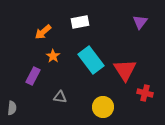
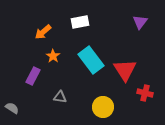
gray semicircle: rotated 64 degrees counterclockwise
